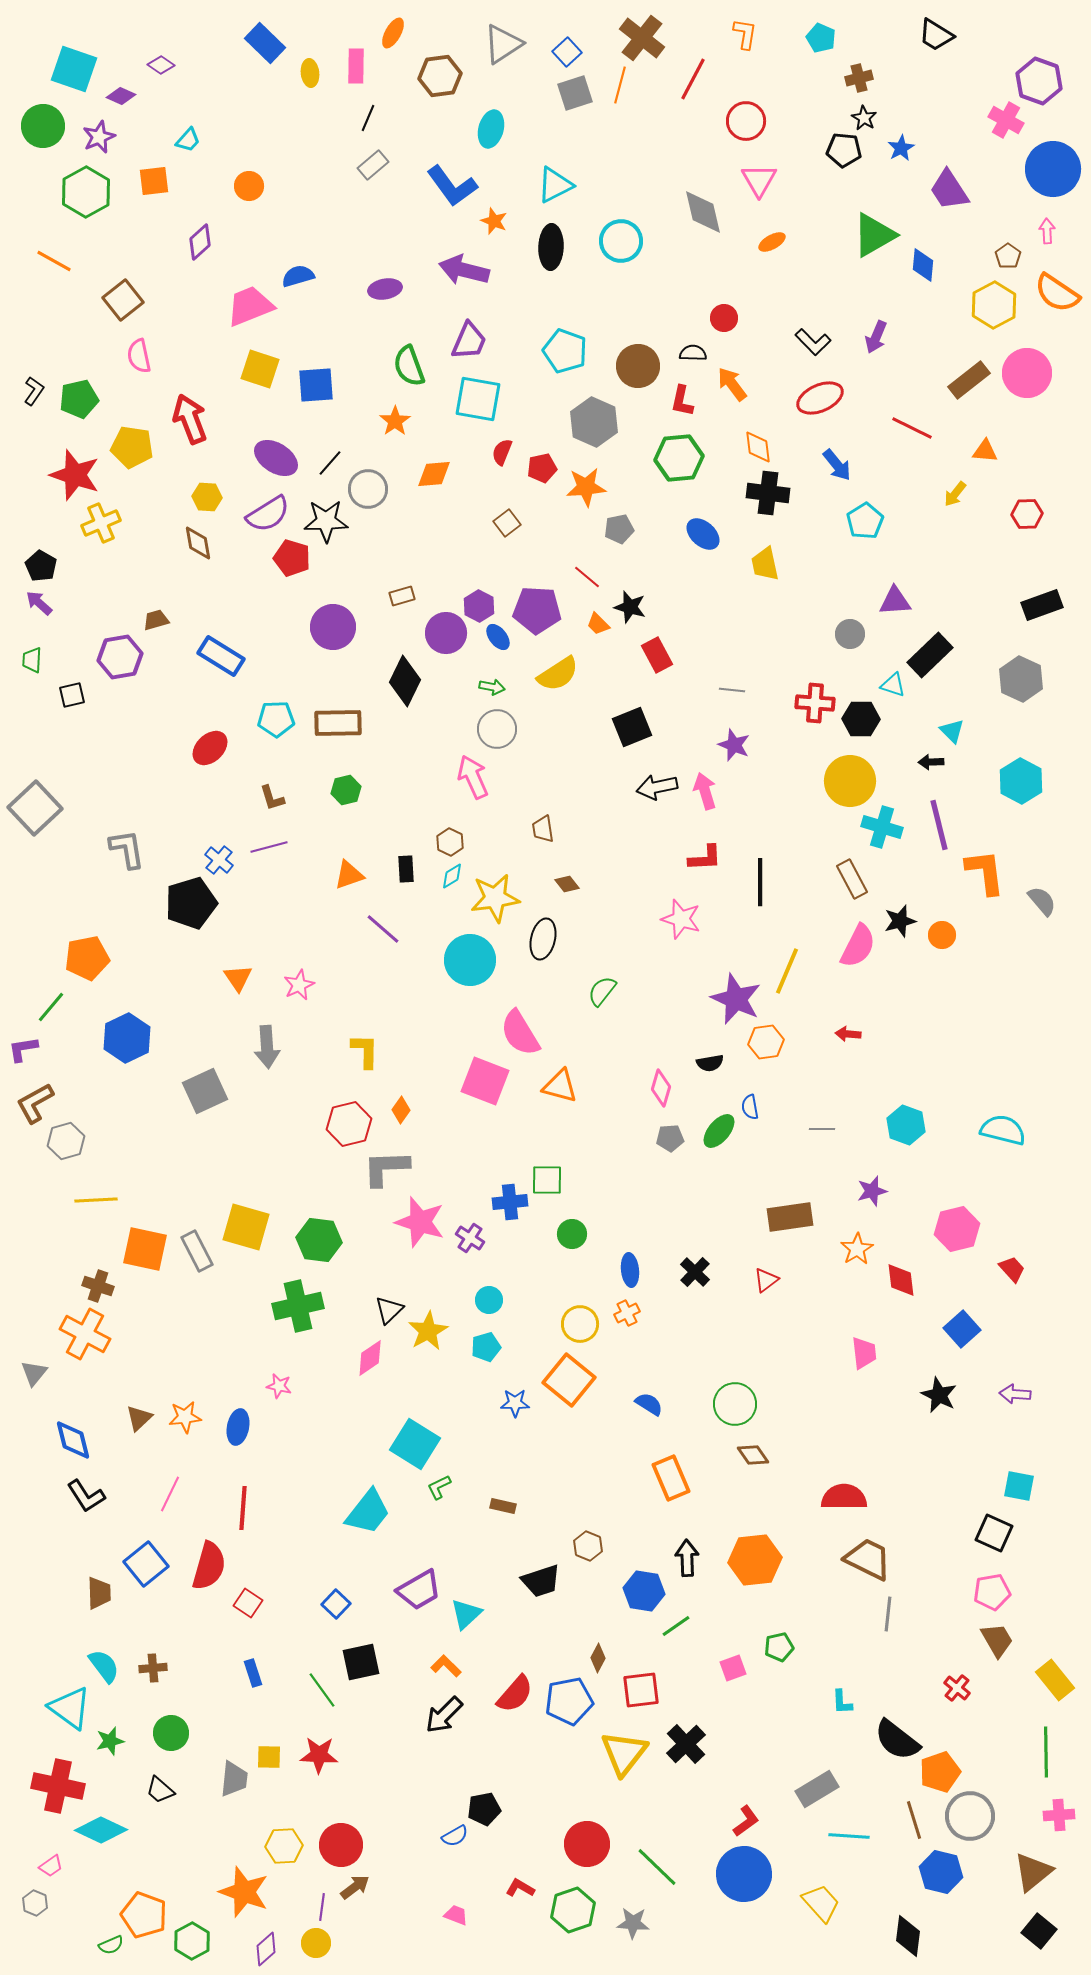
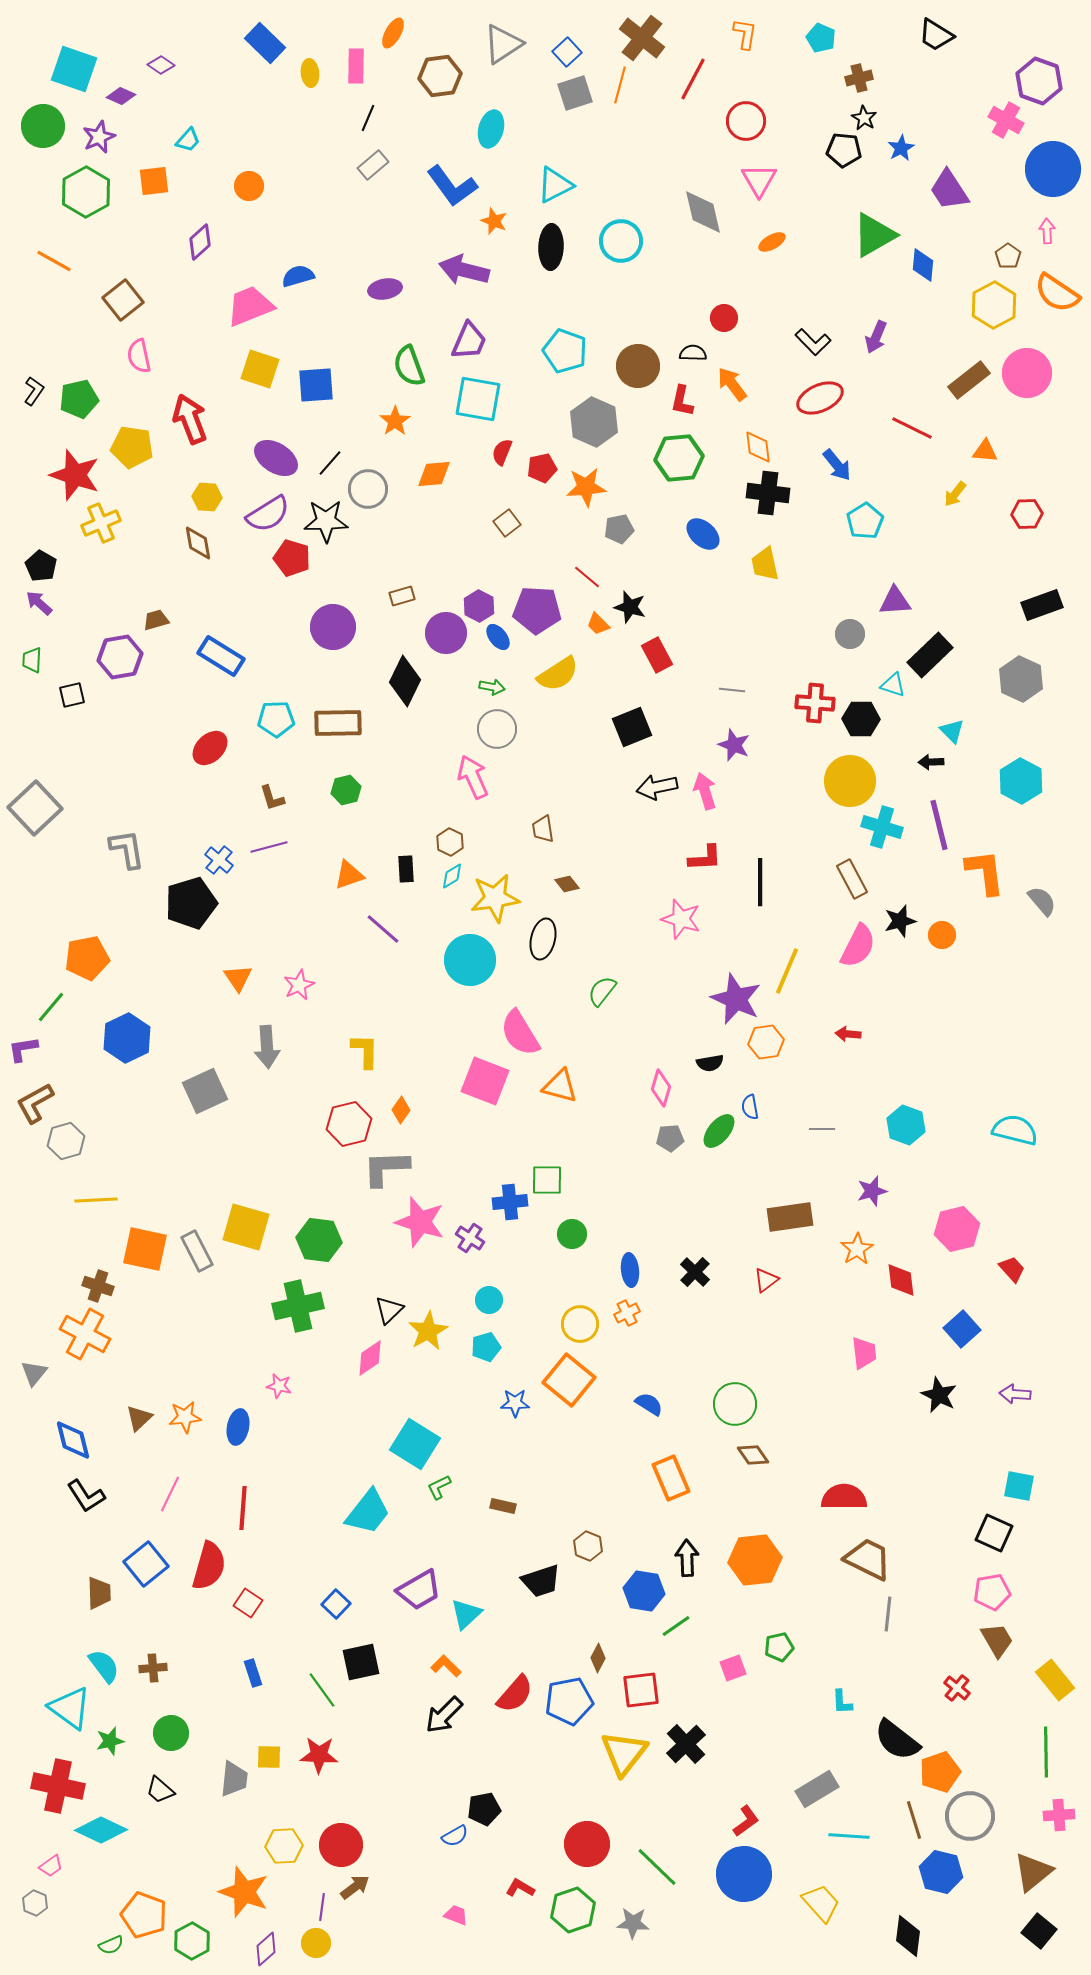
cyan semicircle at (1003, 1130): moved 12 px right
